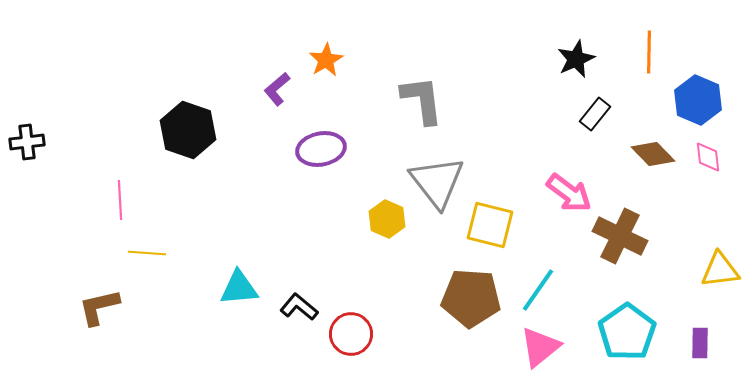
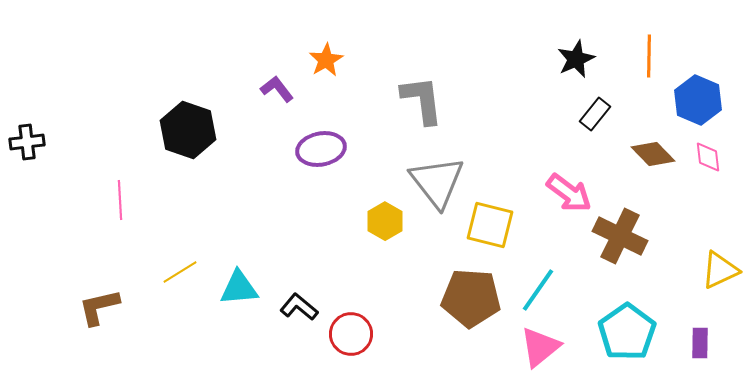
orange line: moved 4 px down
purple L-shape: rotated 92 degrees clockwise
yellow hexagon: moved 2 px left, 2 px down; rotated 6 degrees clockwise
yellow line: moved 33 px right, 19 px down; rotated 36 degrees counterclockwise
yellow triangle: rotated 18 degrees counterclockwise
